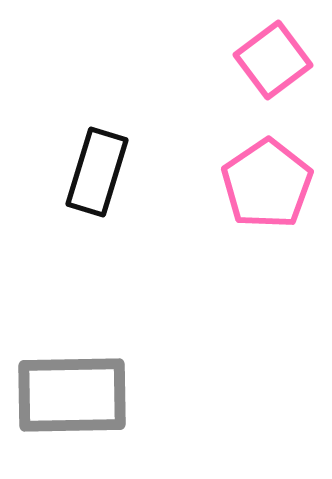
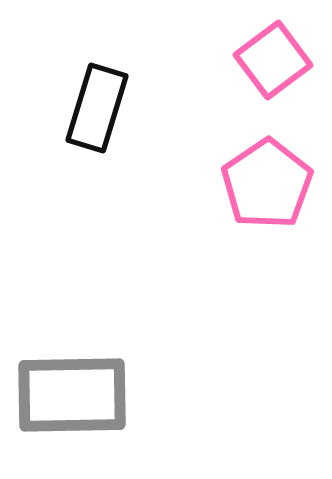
black rectangle: moved 64 px up
